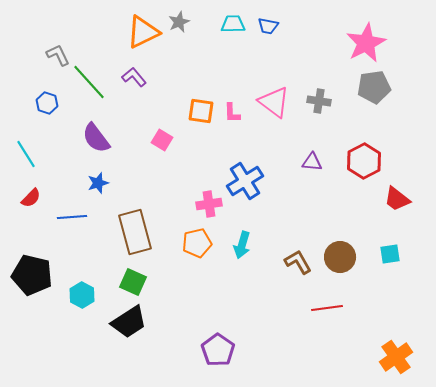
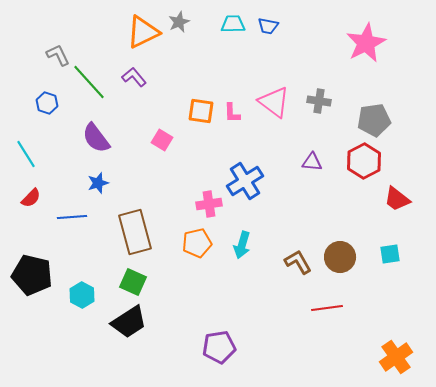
gray pentagon: moved 33 px down
purple pentagon: moved 1 px right, 3 px up; rotated 28 degrees clockwise
